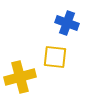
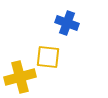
yellow square: moved 7 px left
